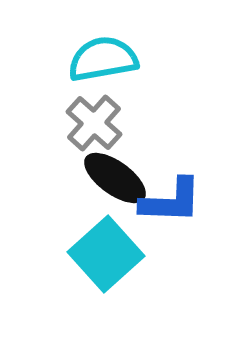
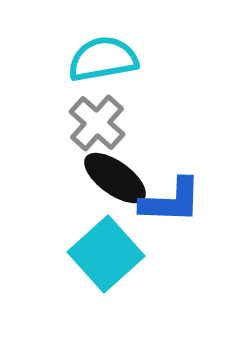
gray cross: moved 3 px right
